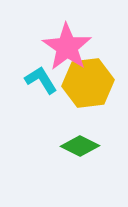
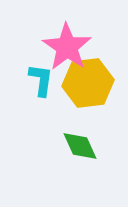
cyan L-shape: rotated 40 degrees clockwise
green diamond: rotated 39 degrees clockwise
